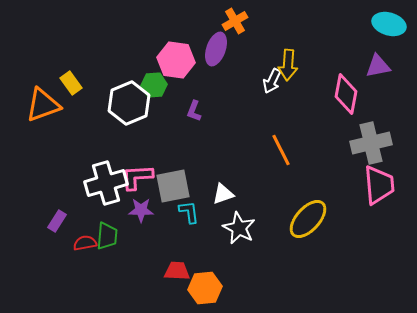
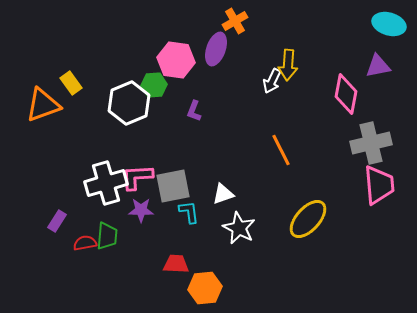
red trapezoid: moved 1 px left, 7 px up
